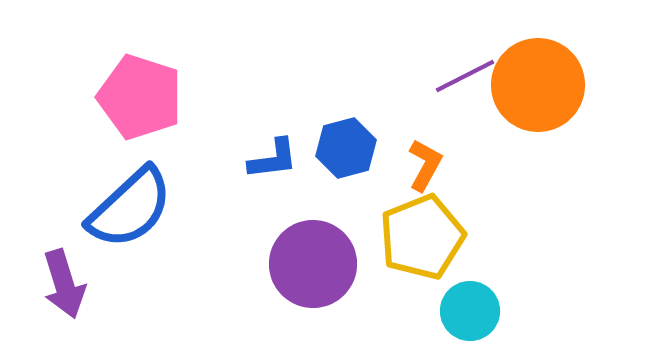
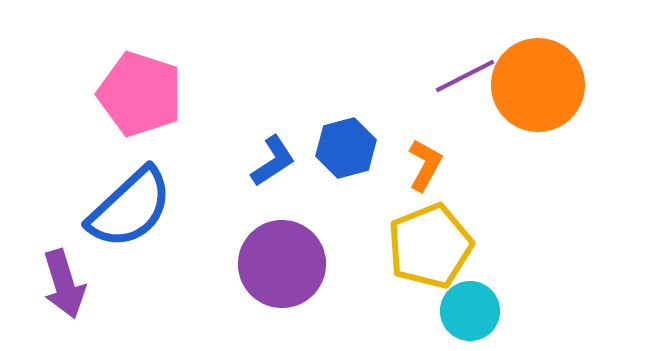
pink pentagon: moved 3 px up
blue L-shape: moved 2 px down; rotated 26 degrees counterclockwise
yellow pentagon: moved 8 px right, 9 px down
purple circle: moved 31 px left
